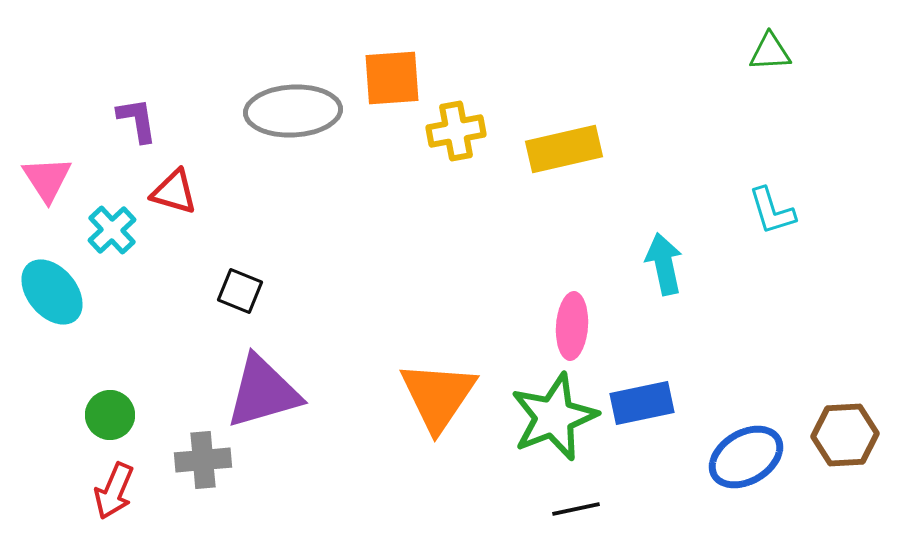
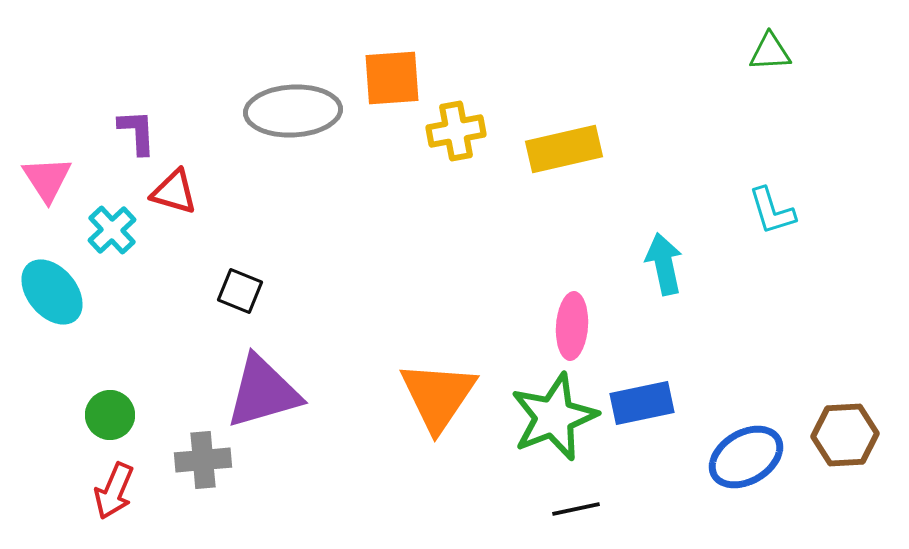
purple L-shape: moved 12 px down; rotated 6 degrees clockwise
